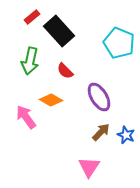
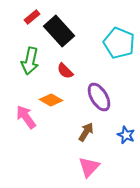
brown arrow: moved 15 px left; rotated 12 degrees counterclockwise
pink triangle: rotated 10 degrees clockwise
